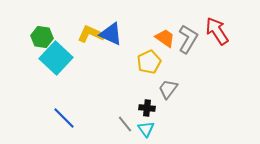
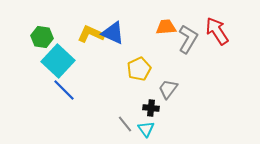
blue triangle: moved 2 px right, 1 px up
orange trapezoid: moved 1 px right, 11 px up; rotated 40 degrees counterclockwise
cyan square: moved 2 px right, 3 px down
yellow pentagon: moved 10 px left, 7 px down
black cross: moved 4 px right
blue line: moved 28 px up
